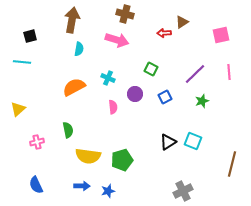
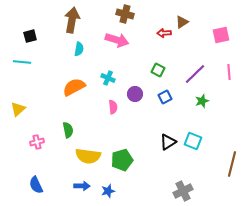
green square: moved 7 px right, 1 px down
